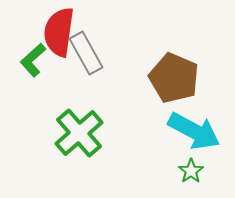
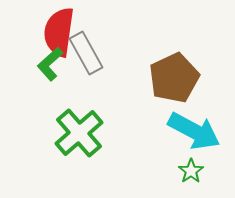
green L-shape: moved 17 px right, 4 px down
brown pentagon: rotated 24 degrees clockwise
